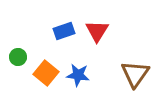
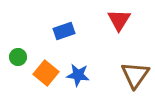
red triangle: moved 22 px right, 11 px up
brown triangle: moved 1 px down
